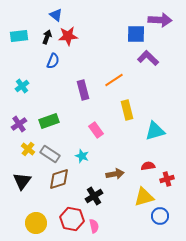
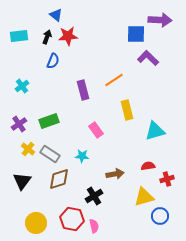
cyan star: rotated 16 degrees counterclockwise
